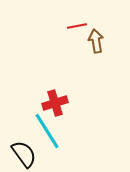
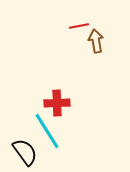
red line: moved 2 px right
red cross: moved 2 px right; rotated 15 degrees clockwise
black semicircle: moved 1 px right, 2 px up
